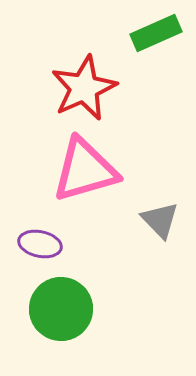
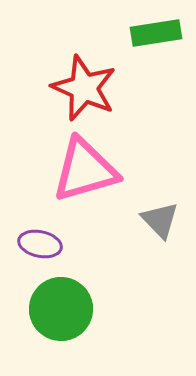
green rectangle: rotated 15 degrees clockwise
red star: rotated 24 degrees counterclockwise
